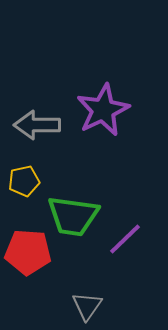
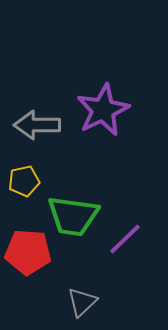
gray triangle: moved 5 px left, 4 px up; rotated 12 degrees clockwise
